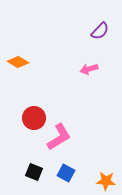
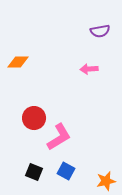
purple semicircle: rotated 36 degrees clockwise
orange diamond: rotated 30 degrees counterclockwise
pink arrow: rotated 12 degrees clockwise
blue square: moved 2 px up
orange star: rotated 18 degrees counterclockwise
